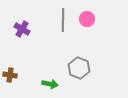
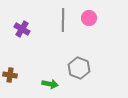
pink circle: moved 2 px right, 1 px up
